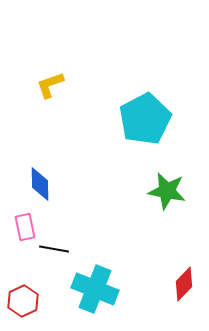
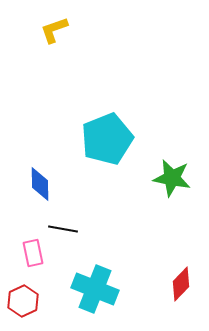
yellow L-shape: moved 4 px right, 55 px up
cyan pentagon: moved 38 px left, 20 px down; rotated 6 degrees clockwise
green star: moved 5 px right, 13 px up
pink rectangle: moved 8 px right, 26 px down
black line: moved 9 px right, 20 px up
red diamond: moved 3 px left
